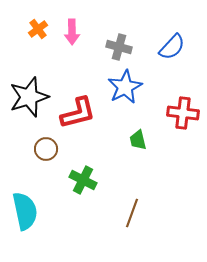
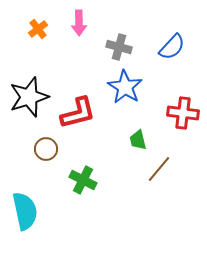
pink arrow: moved 7 px right, 9 px up
blue star: rotated 12 degrees counterclockwise
brown line: moved 27 px right, 44 px up; rotated 20 degrees clockwise
